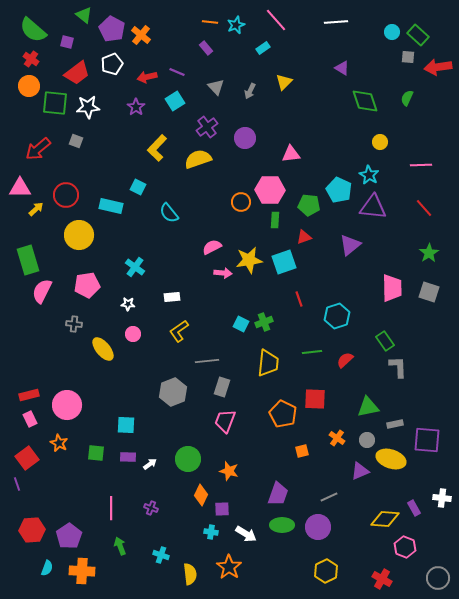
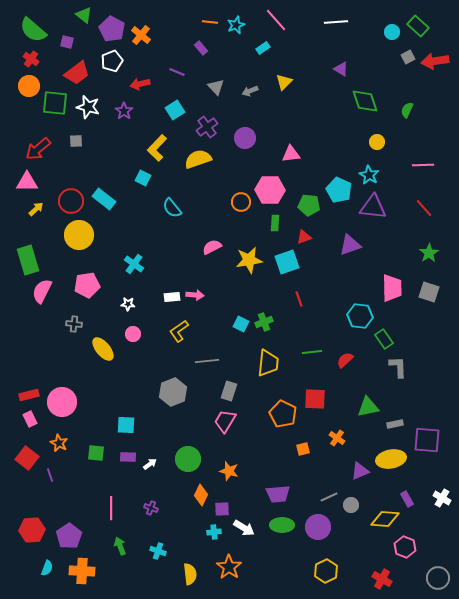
green rectangle at (418, 35): moved 9 px up
purple rectangle at (206, 48): moved 5 px left
gray square at (408, 57): rotated 32 degrees counterclockwise
white pentagon at (112, 64): moved 3 px up
red arrow at (438, 67): moved 3 px left, 6 px up
purple triangle at (342, 68): moved 1 px left, 1 px down
red arrow at (147, 77): moved 7 px left, 7 px down
gray arrow at (250, 91): rotated 42 degrees clockwise
green semicircle at (407, 98): moved 12 px down
cyan square at (175, 101): moved 9 px down
white star at (88, 107): rotated 20 degrees clockwise
purple star at (136, 107): moved 12 px left, 4 px down
gray square at (76, 141): rotated 24 degrees counterclockwise
yellow circle at (380, 142): moved 3 px left
pink line at (421, 165): moved 2 px right
cyan square at (138, 187): moved 5 px right, 9 px up
pink triangle at (20, 188): moved 7 px right, 6 px up
red circle at (66, 195): moved 5 px right, 6 px down
cyan rectangle at (111, 206): moved 7 px left, 7 px up; rotated 25 degrees clockwise
cyan semicircle at (169, 213): moved 3 px right, 5 px up
green rectangle at (275, 220): moved 3 px down
purple triangle at (350, 245): rotated 20 degrees clockwise
cyan square at (284, 262): moved 3 px right
cyan cross at (135, 267): moved 1 px left, 3 px up
pink arrow at (223, 273): moved 28 px left, 22 px down
cyan hexagon at (337, 316): moved 23 px right; rotated 25 degrees clockwise
green rectangle at (385, 341): moved 1 px left, 2 px up
gray rectangle at (222, 387): moved 7 px right, 4 px down
pink circle at (67, 405): moved 5 px left, 3 px up
pink trapezoid at (225, 421): rotated 10 degrees clockwise
gray circle at (367, 440): moved 16 px left, 65 px down
orange square at (302, 451): moved 1 px right, 2 px up
red square at (27, 458): rotated 15 degrees counterclockwise
yellow ellipse at (391, 459): rotated 28 degrees counterclockwise
purple line at (17, 484): moved 33 px right, 9 px up
purple trapezoid at (278, 494): rotated 65 degrees clockwise
white cross at (442, 498): rotated 24 degrees clockwise
purple rectangle at (414, 508): moved 7 px left, 9 px up
cyan cross at (211, 532): moved 3 px right; rotated 16 degrees counterclockwise
white arrow at (246, 534): moved 2 px left, 6 px up
cyan cross at (161, 555): moved 3 px left, 4 px up
